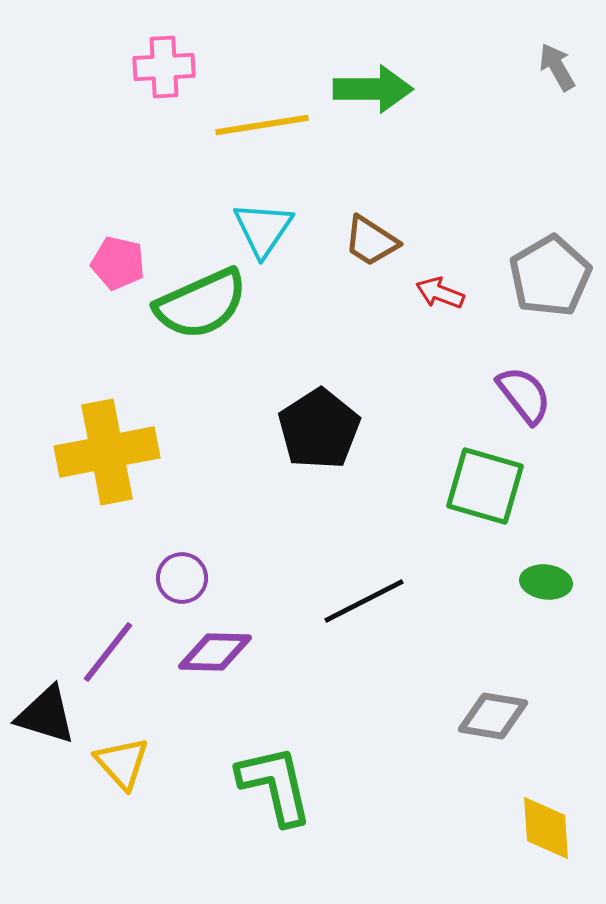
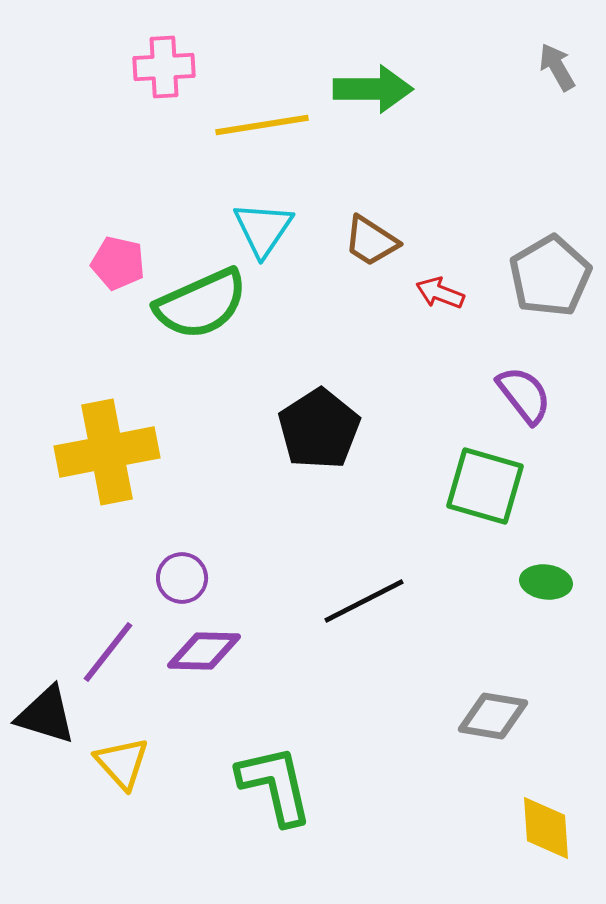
purple diamond: moved 11 px left, 1 px up
